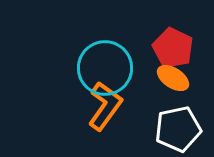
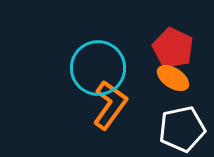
cyan circle: moved 7 px left
orange L-shape: moved 5 px right, 1 px up
white pentagon: moved 4 px right
